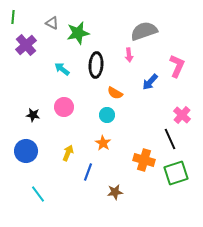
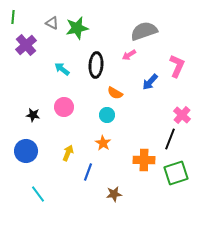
green star: moved 1 px left, 5 px up
pink arrow: rotated 64 degrees clockwise
black line: rotated 45 degrees clockwise
orange cross: rotated 15 degrees counterclockwise
brown star: moved 1 px left, 2 px down
